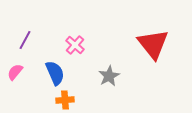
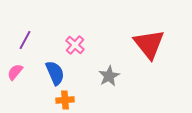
red triangle: moved 4 px left
